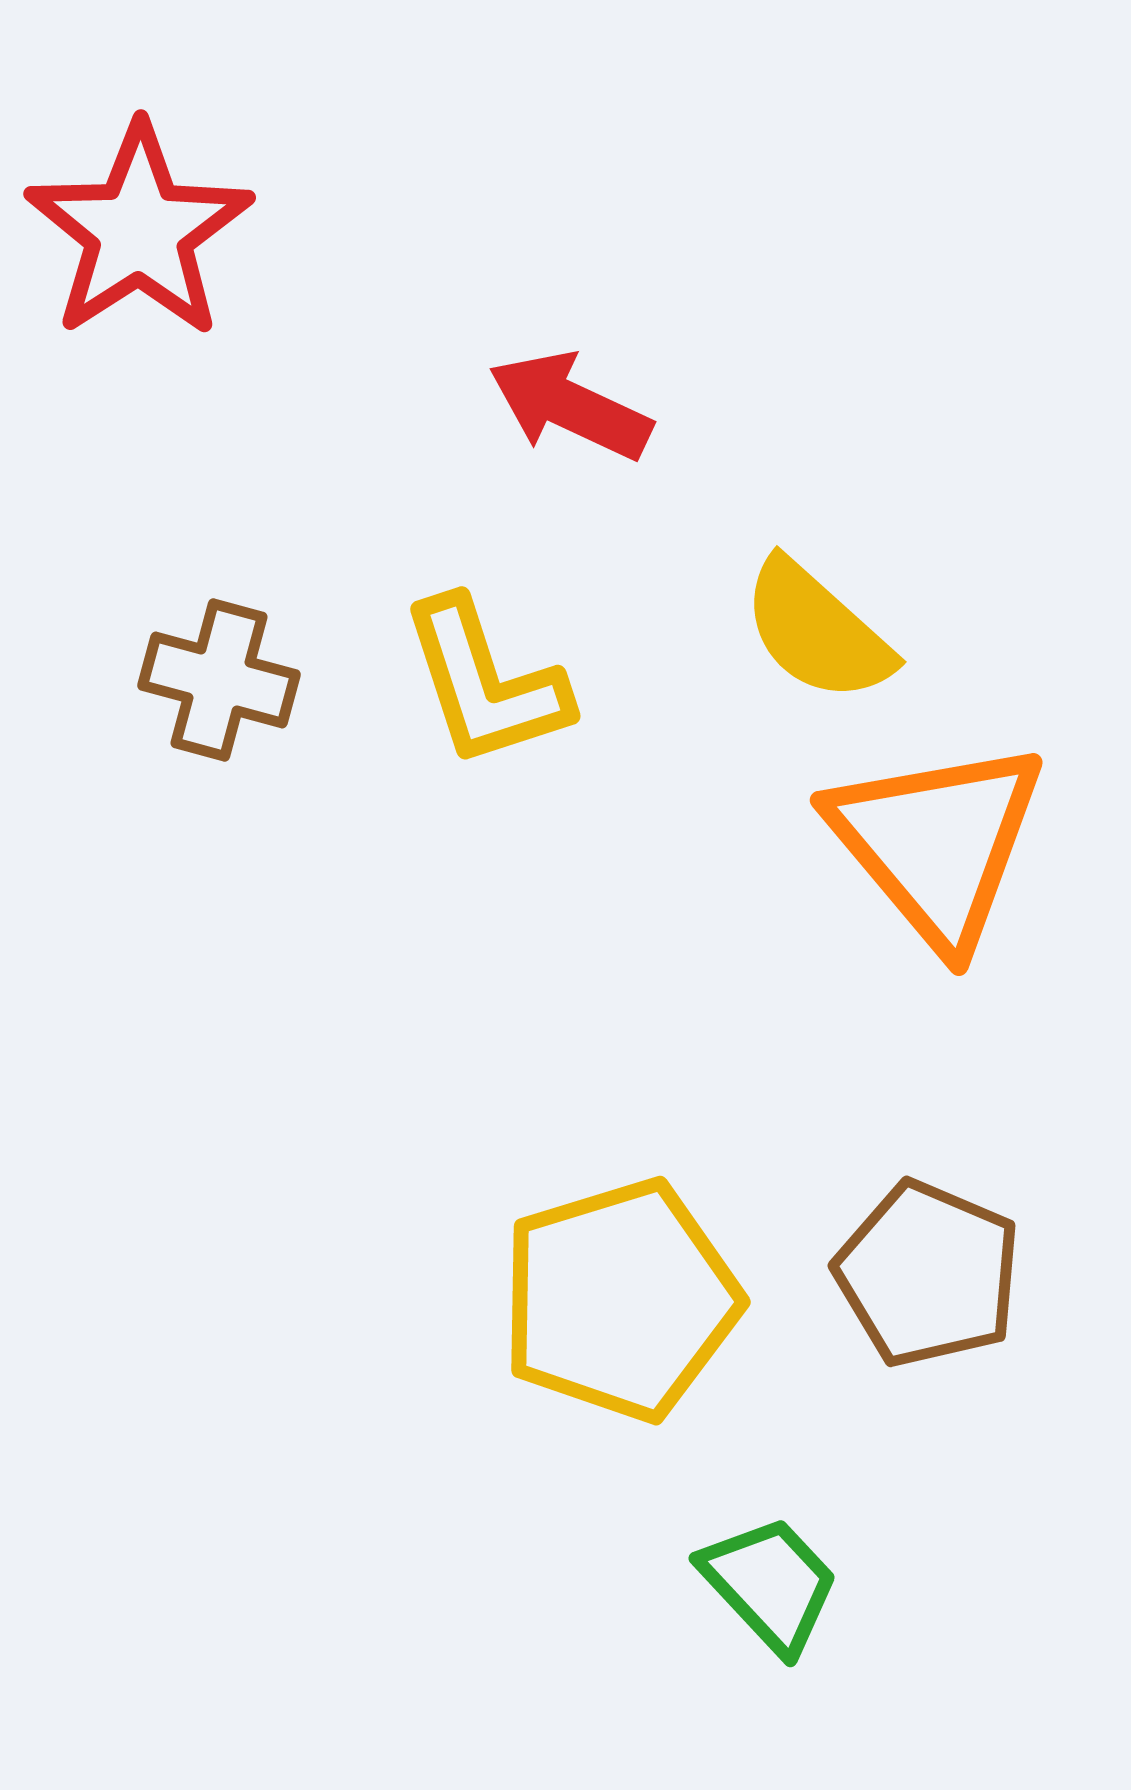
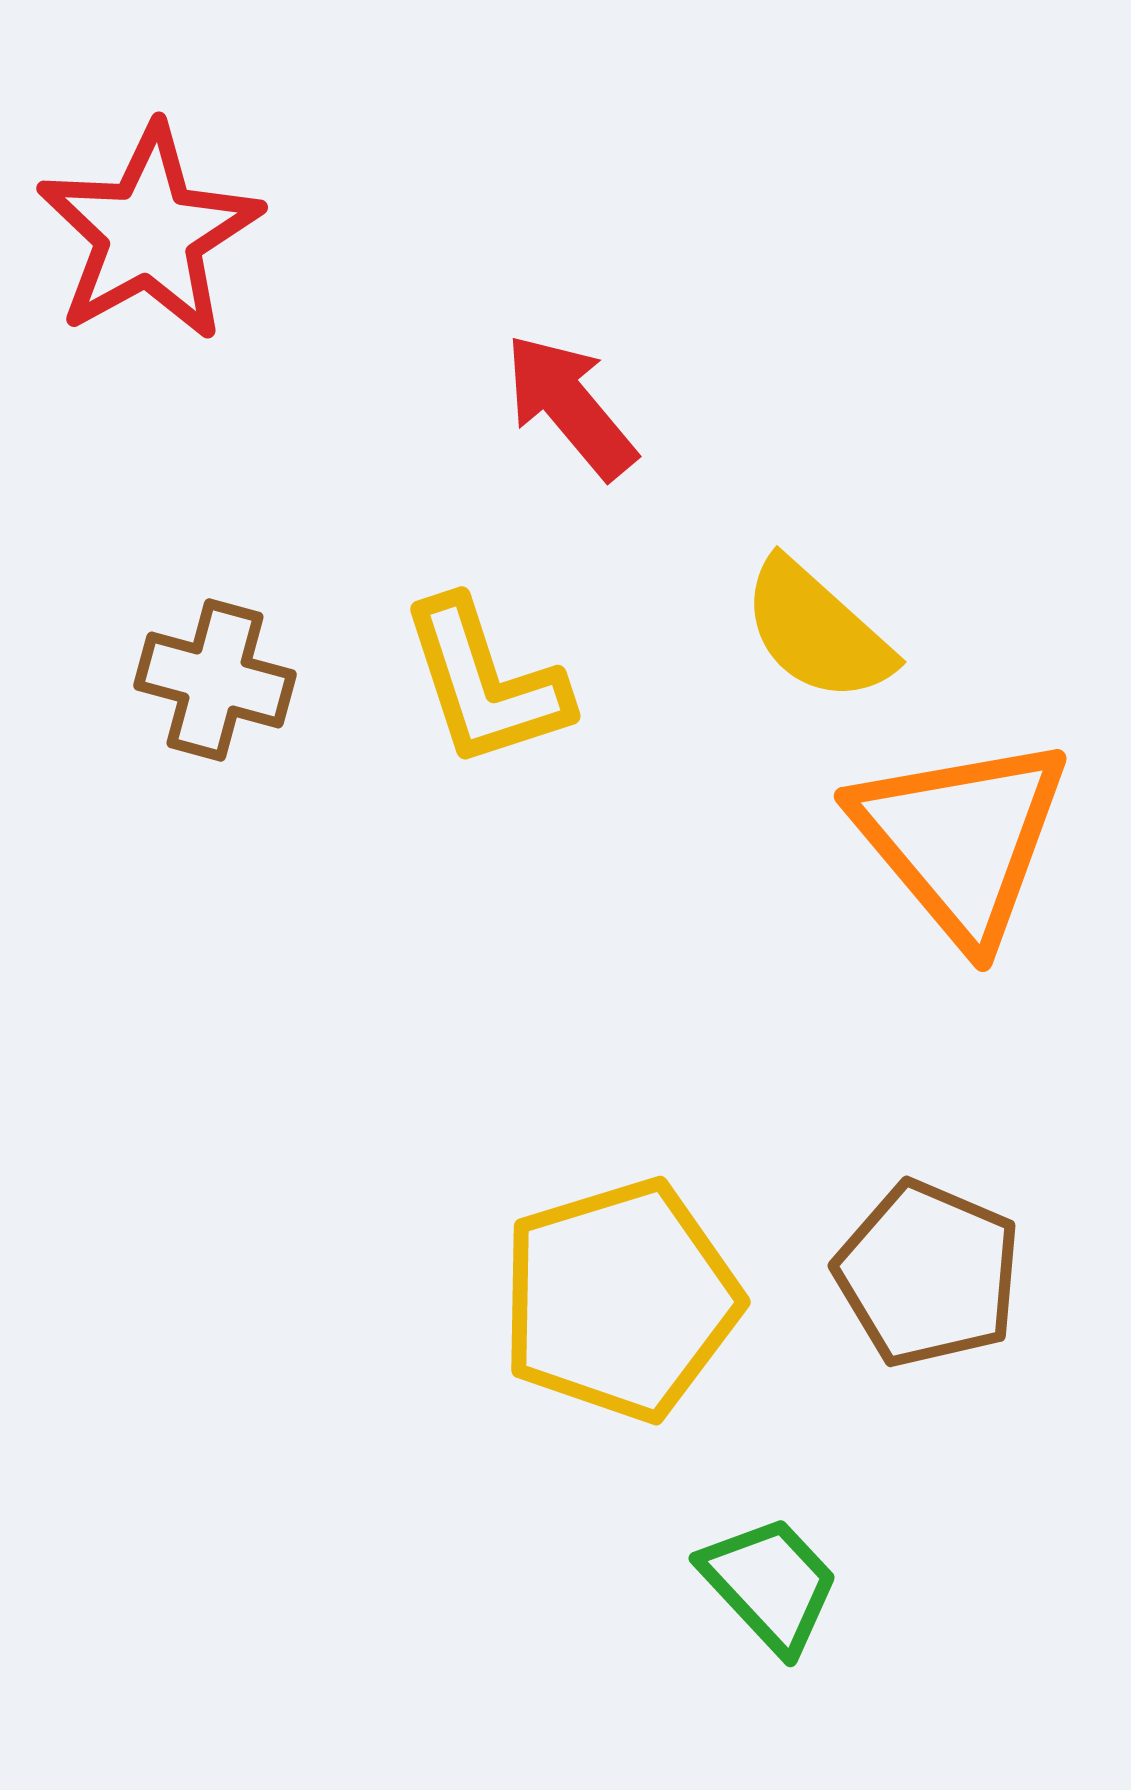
red star: moved 10 px right, 2 px down; rotated 4 degrees clockwise
red arrow: rotated 25 degrees clockwise
brown cross: moved 4 px left
orange triangle: moved 24 px right, 4 px up
